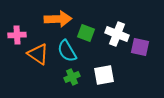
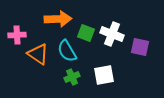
white cross: moved 5 px left
